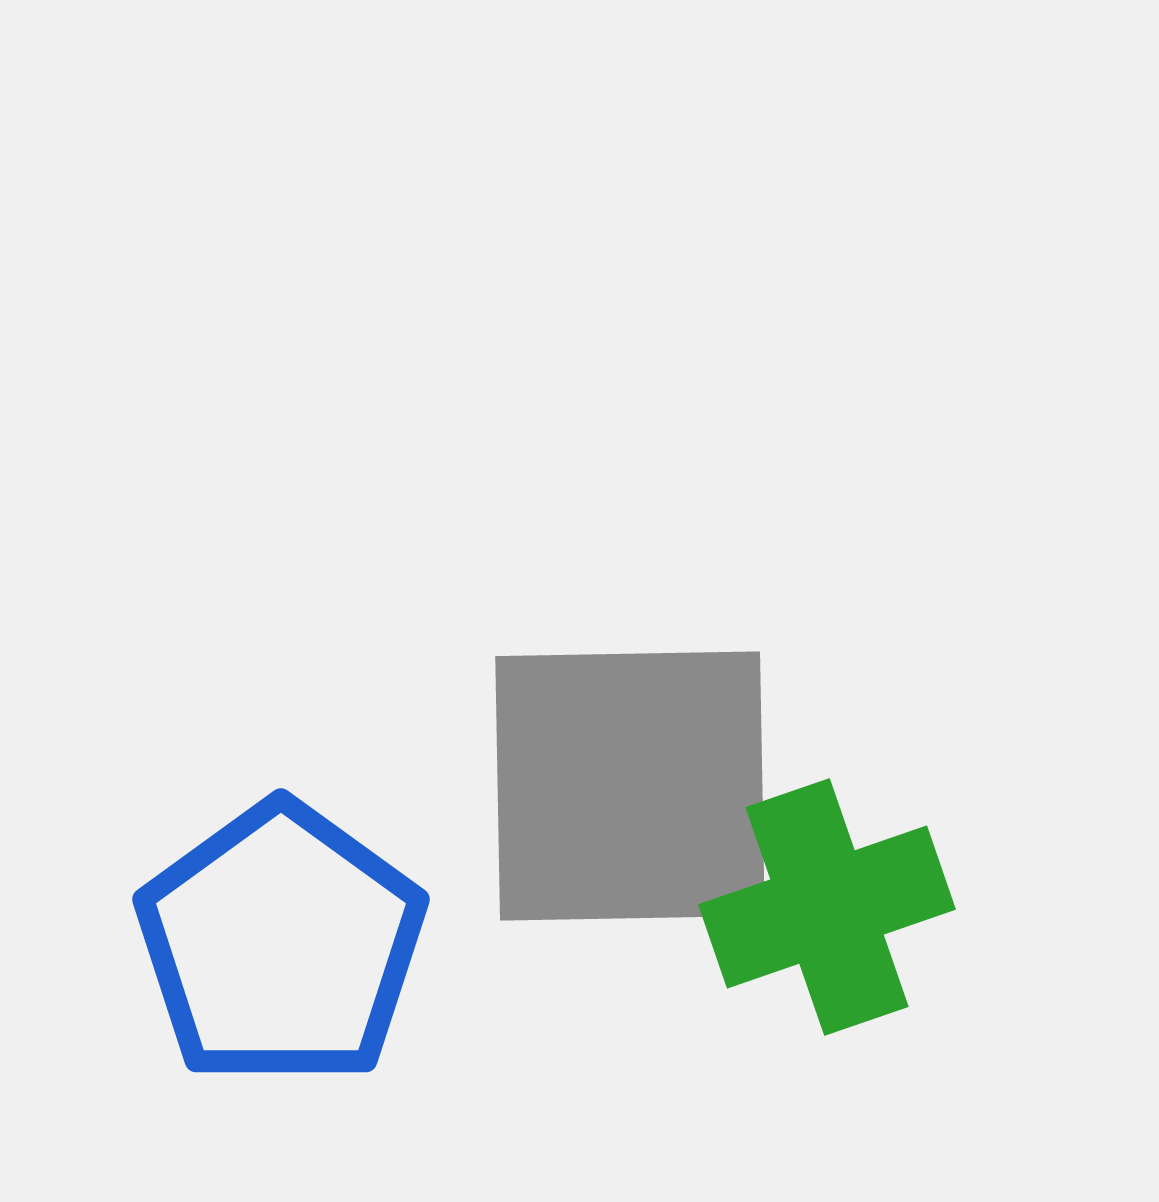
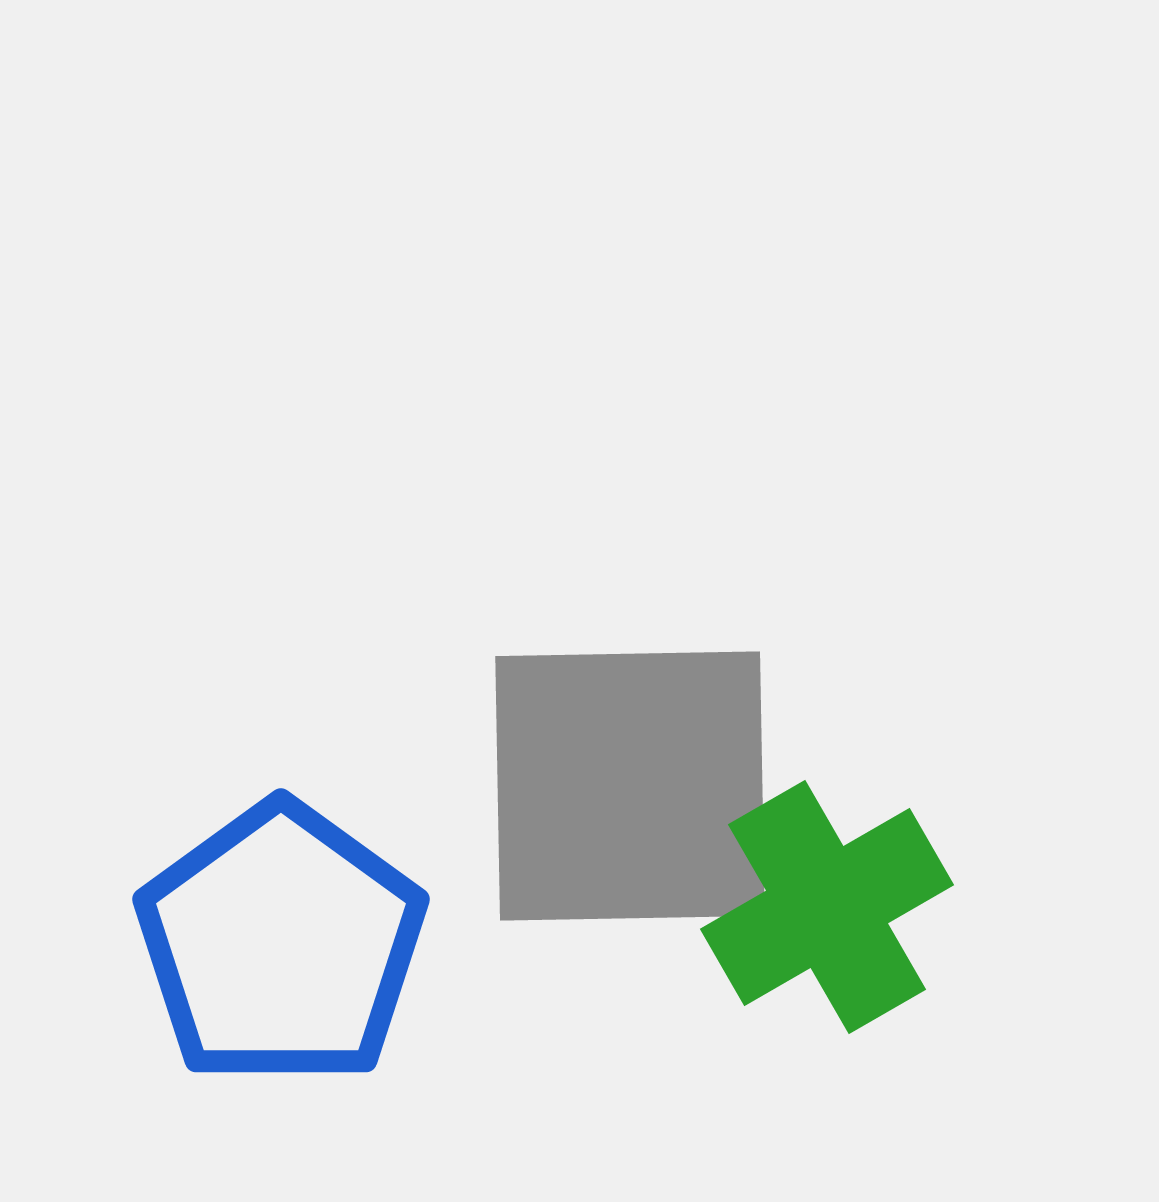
green cross: rotated 11 degrees counterclockwise
